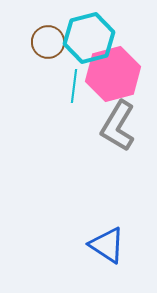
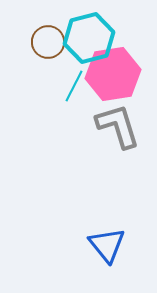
pink hexagon: rotated 6 degrees clockwise
cyan line: rotated 20 degrees clockwise
gray L-shape: rotated 132 degrees clockwise
blue triangle: rotated 18 degrees clockwise
